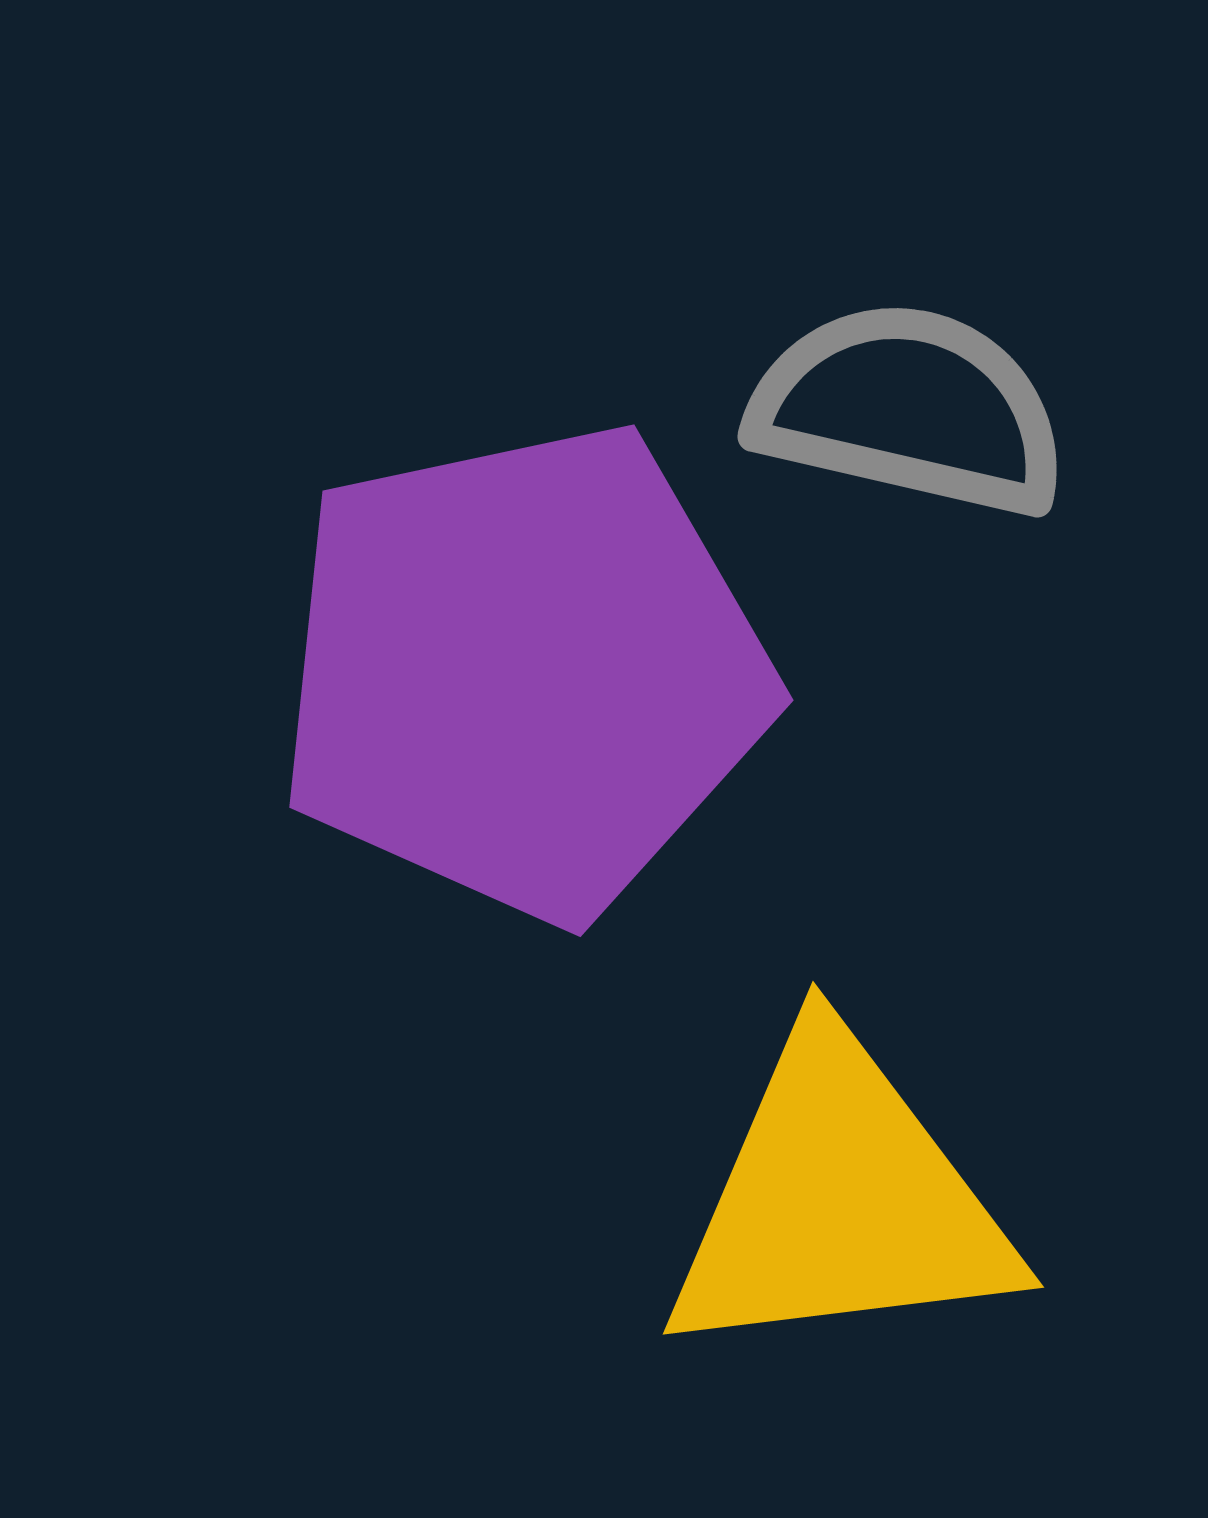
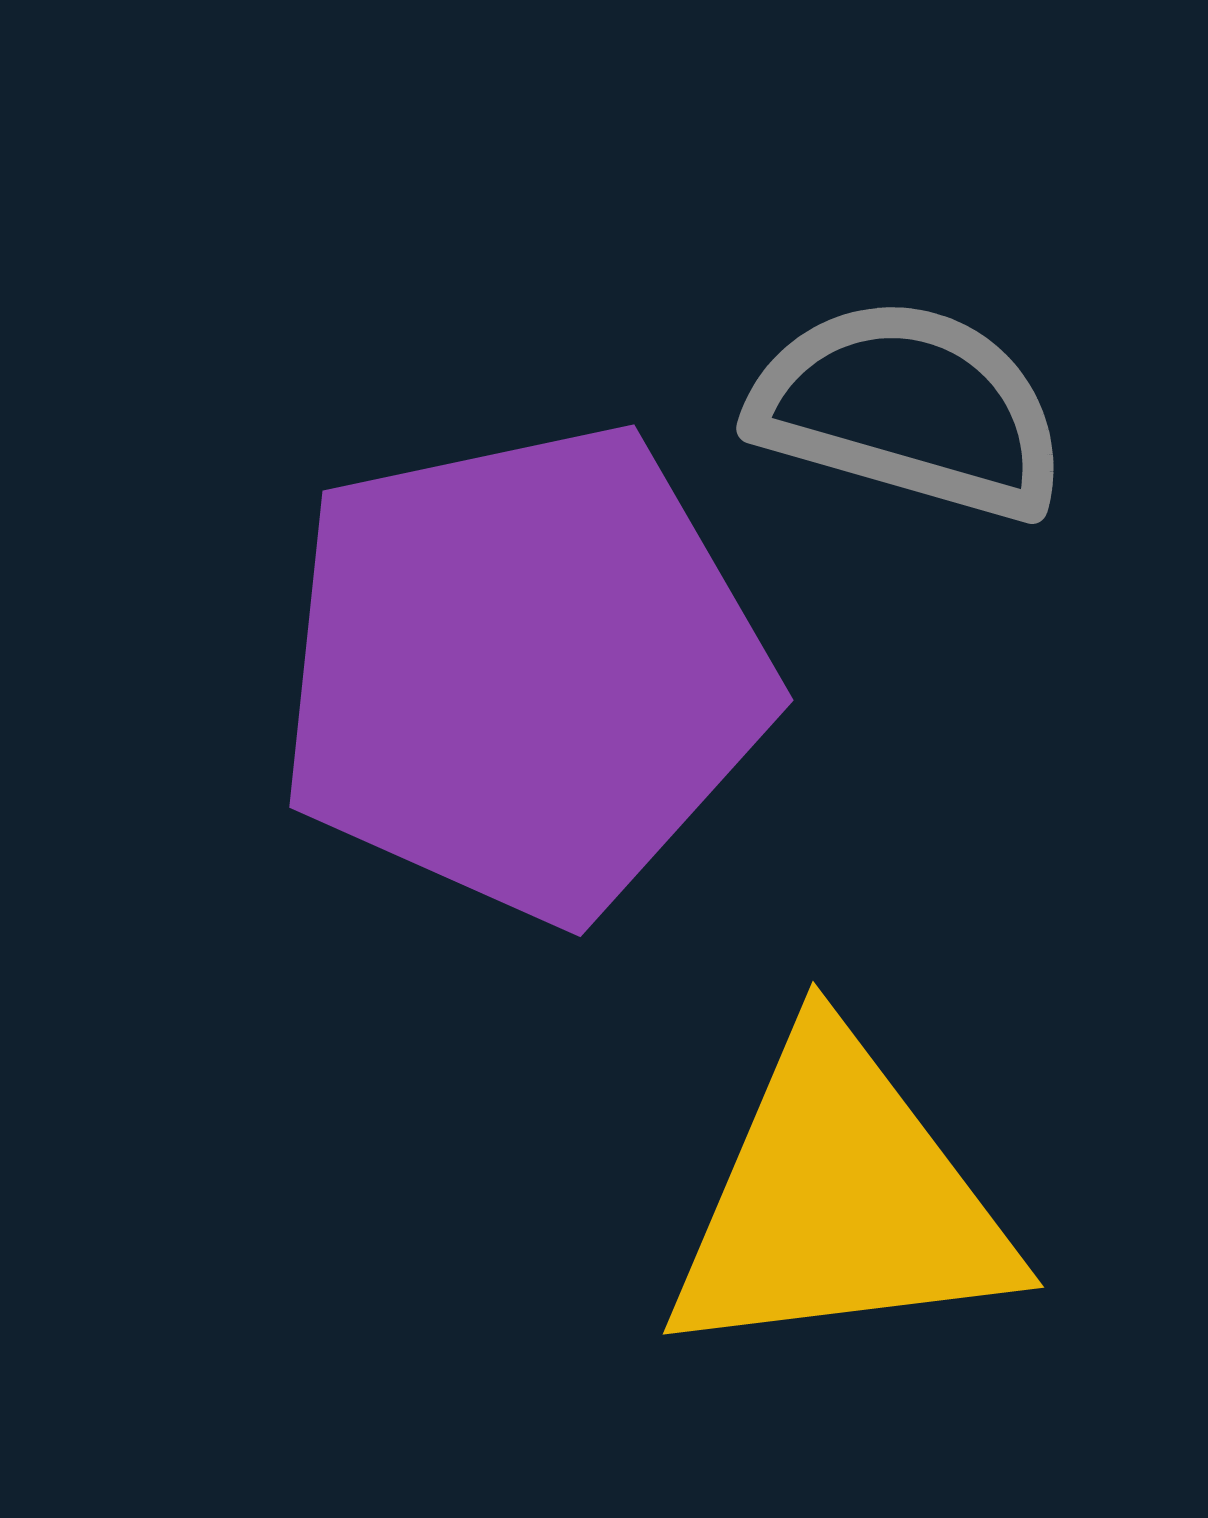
gray semicircle: rotated 3 degrees clockwise
